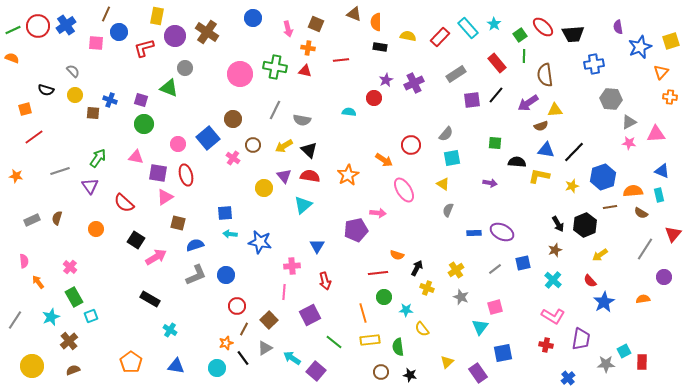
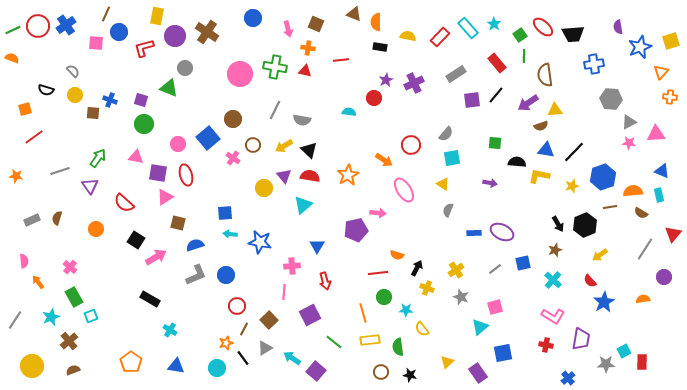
cyan triangle at (480, 327): rotated 12 degrees clockwise
